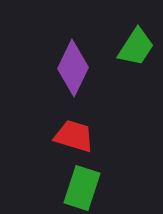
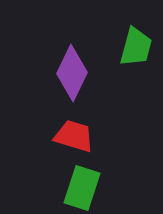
green trapezoid: rotated 18 degrees counterclockwise
purple diamond: moved 1 px left, 5 px down
